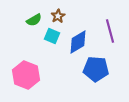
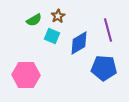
purple line: moved 2 px left, 1 px up
blue diamond: moved 1 px right, 1 px down
blue pentagon: moved 8 px right, 1 px up
pink hexagon: rotated 20 degrees counterclockwise
